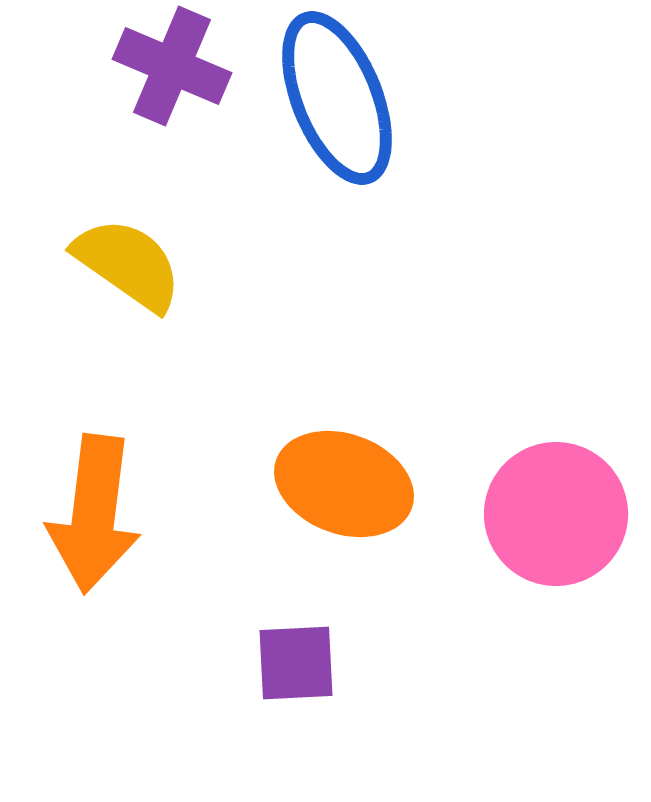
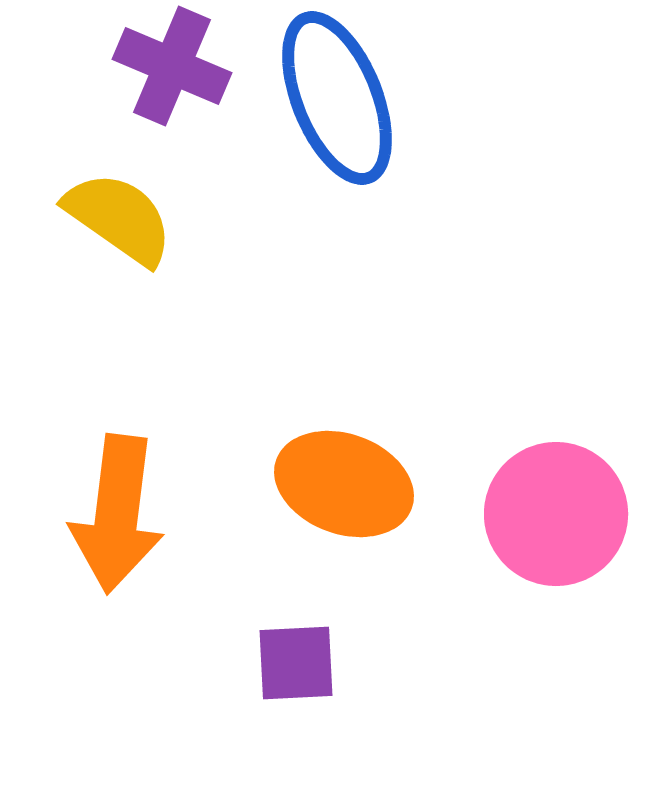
yellow semicircle: moved 9 px left, 46 px up
orange arrow: moved 23 px right
